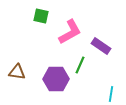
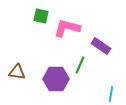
pink L-shape: moved 3 px left, 4 px up; rotated 136 degrees counterclockwise
